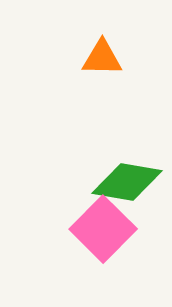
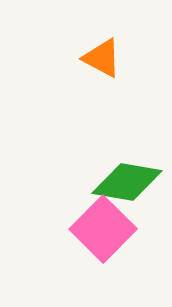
orange triangle: rotated 27 degrees clockwise
